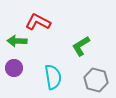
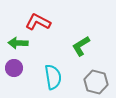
green arrow: moved 1 px right, 2 px down
gray hexagon: moved 2 px down
